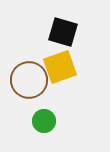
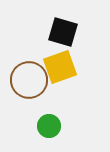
green circle: moved 5 px right, 5 px down
